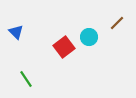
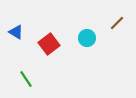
blue triangle: rotated 14 degrees counterclockwise
cyan circle: moved 2 px left, 1 px down
red square: moved 15 px left, 3 px up
